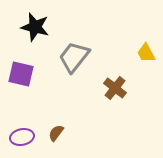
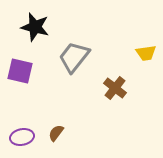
yellow trapezoid: rotated 70 degrees counterclockwise
purple square: moved 1 px left, 3 px up
